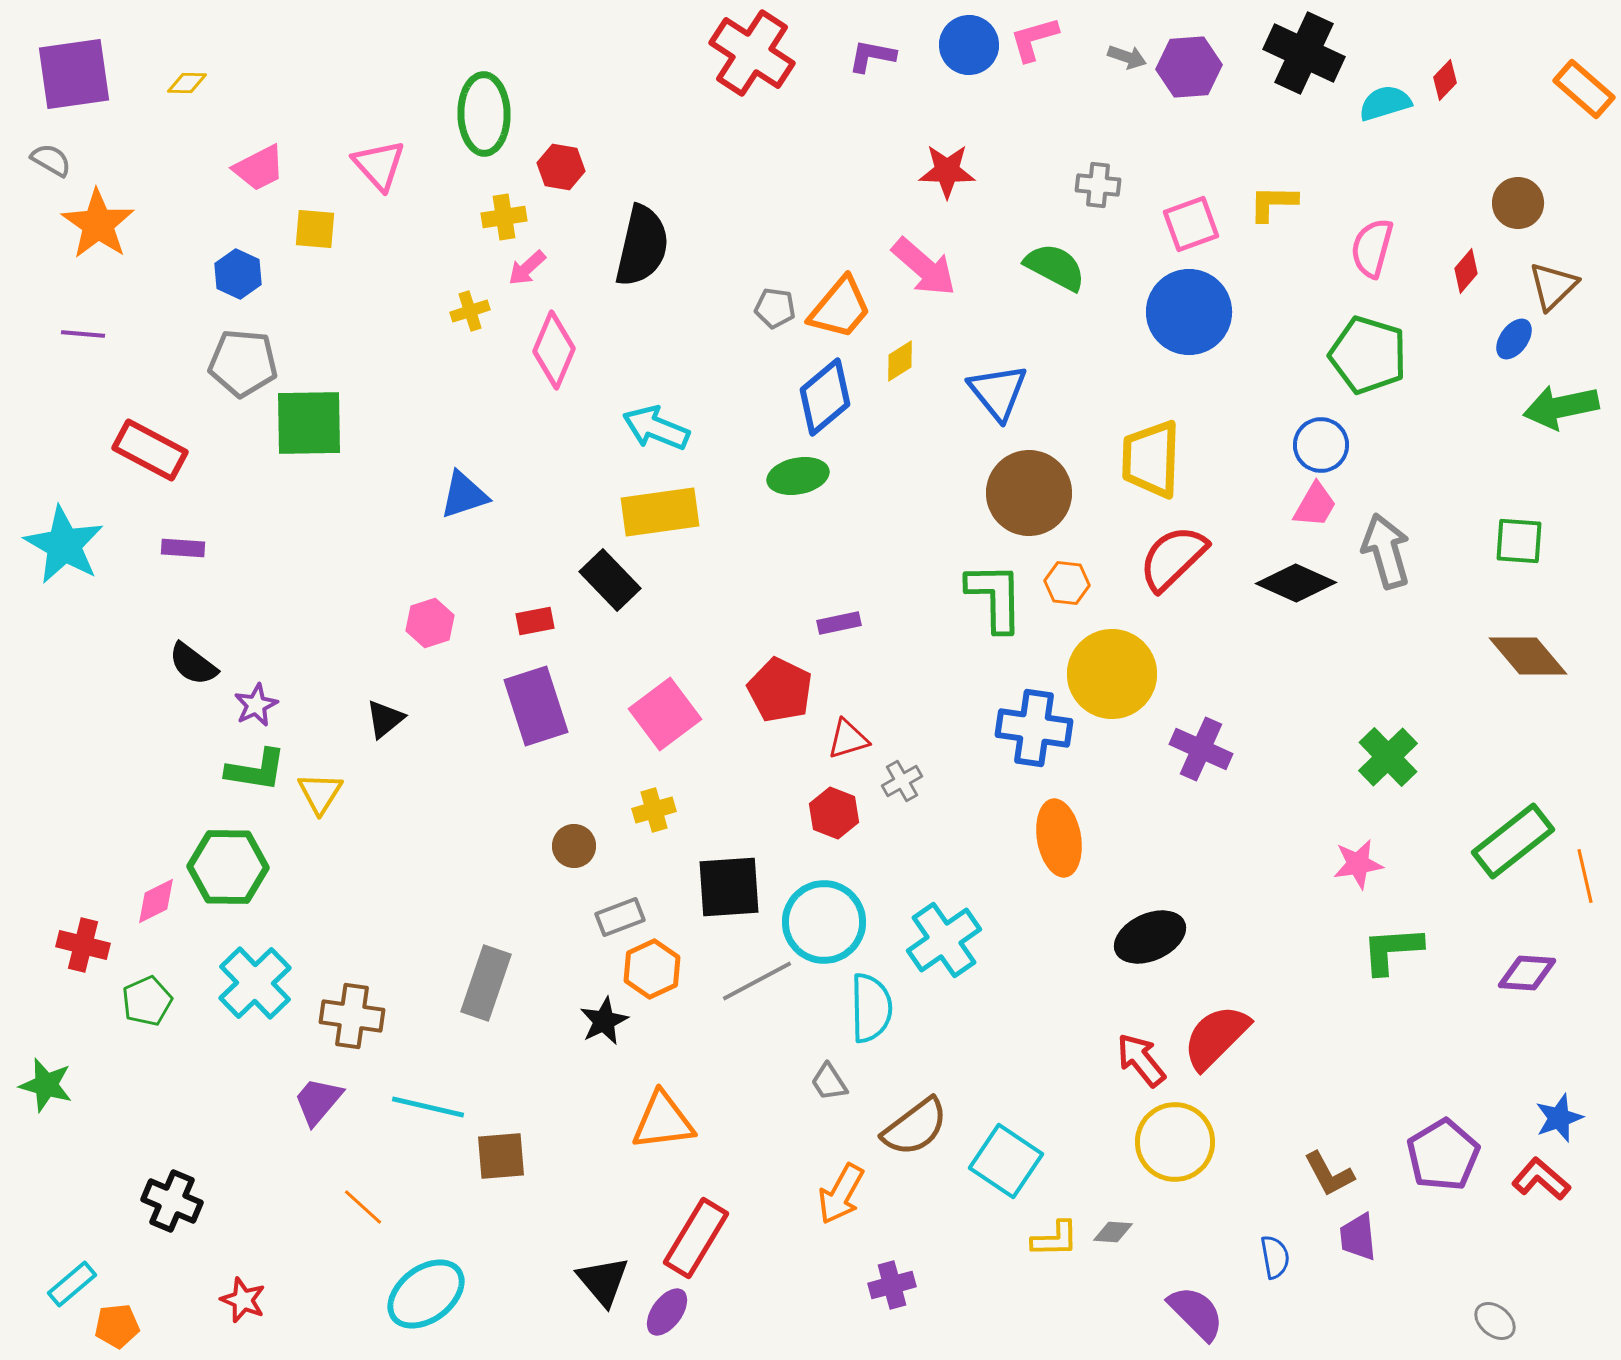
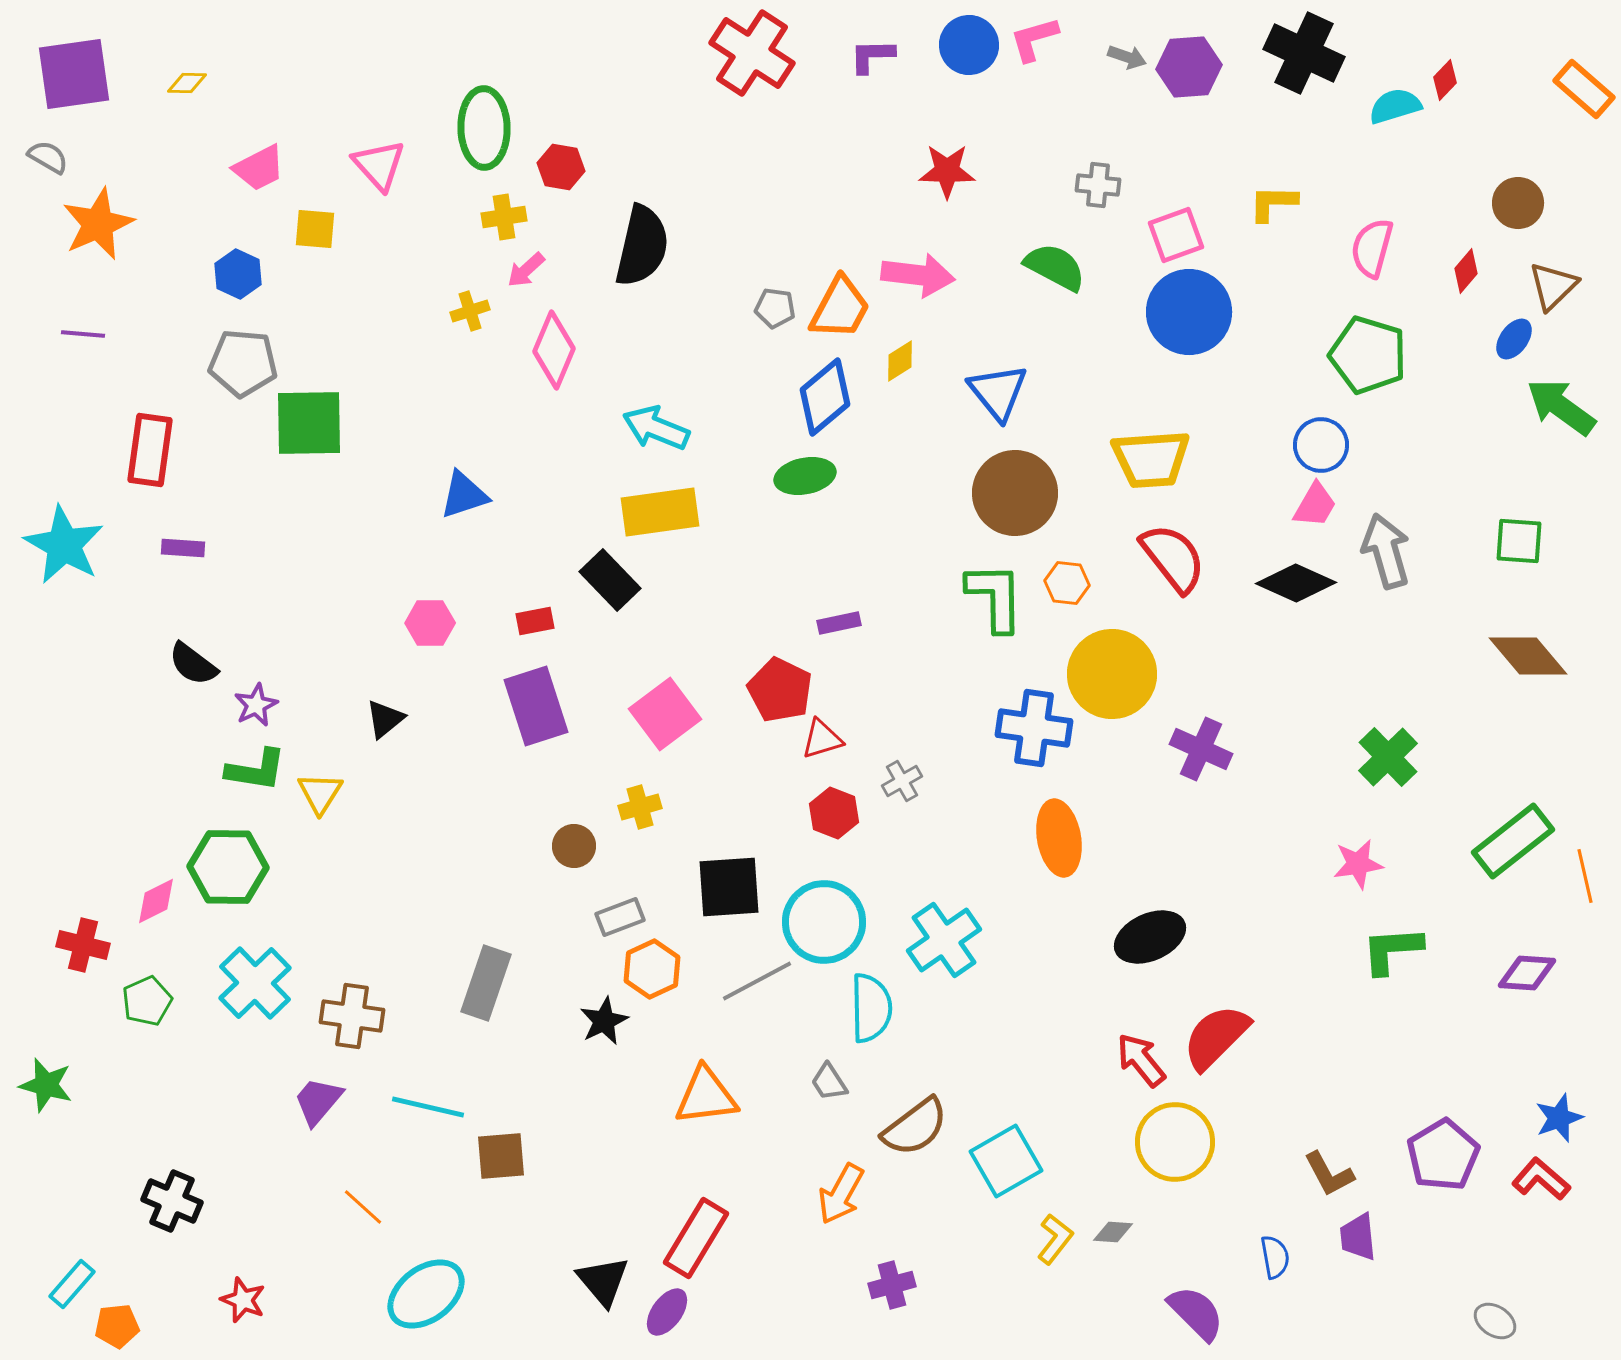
purple L-shape at (872, 56): rotated 12 degrees counterclockwise
cyan semicircle at (1385, 103): moved 10 px right, 3 px down
green ellipse at (484, 114): moved 14 px down
gray semicircle at (51, 160): moved 3 px left, 3 px up
orange star at (98, 224): rotated 14 degrees clockwise
pink square at (1191, 224): moved 15 px left, 11 px down
pink arrow at (924, 267): moved 6 px left, 8 px down; rotated 34 degrees counterclockwise
pink arrow at (527, 268): moved 1 px left, 2 px down
orange trapezoid at (840, 308): rotated 12 degrees counterclockwise
green arrow at (1561, 407): rotated 48 degrees clockwise
red rectangle at (150, 450): rotated 70 degrees clockwise
yellow trapezoid at (1151, 459): rotated 96 degrees counterclockwise
green ellipse at (798, 476): moved 7 px right
brown circle at (1029, 493): moved 14 px left
red semicircle at (1173, 558): rotated 96 degrees clockwise
pink hexagon at (430, 623): rotated 18 degrees clockwise
red triangle at (848, 739): moved 26 px left
yellow cross at (654, 810): moved 14 px left, 3 px up
orange triangle at (663, 1121): moved 43 px right, 25 px up
cyan square at (1006, 1161): rotated 26 degrees clockwise
yellow L-shape at (1055, 1239): rotated 51 degrees counterclockwise
cyan rectangle at (72, 1284): rotated 9 degrees counterclockwise
gray ellipse at (1495, 1321): rotated 6 degrees counterclockwise
